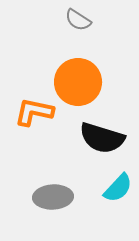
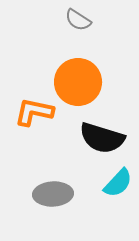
cyan semicircle: moved 5 px up
gray ellipse: moved 3 px up
